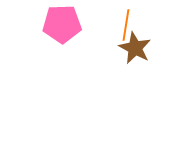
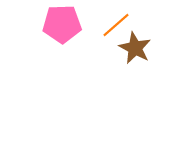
orange line: moved 10 px left; rotated 40 degrees clockwise
